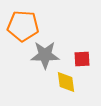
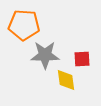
orange pentagon: moved 1 px right, 1 px up
yellow diamond: moved 2 px up
